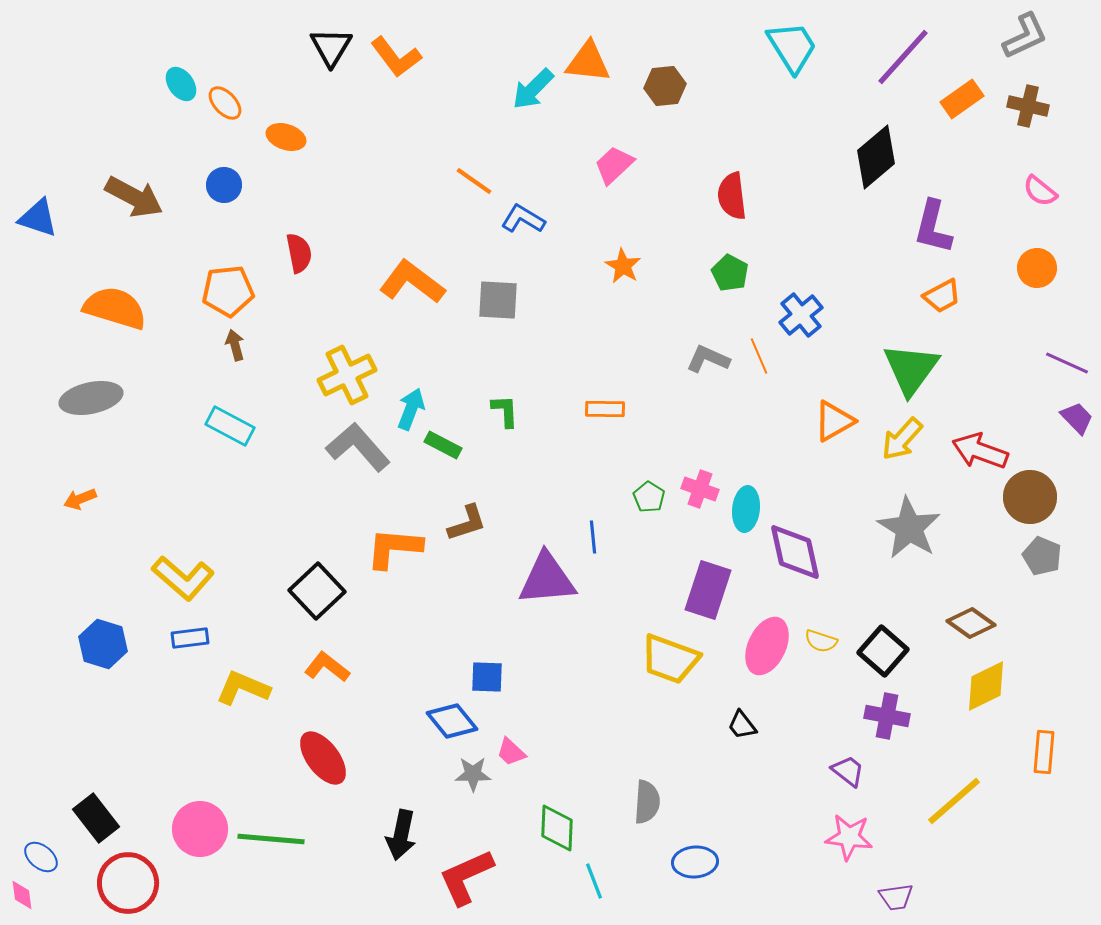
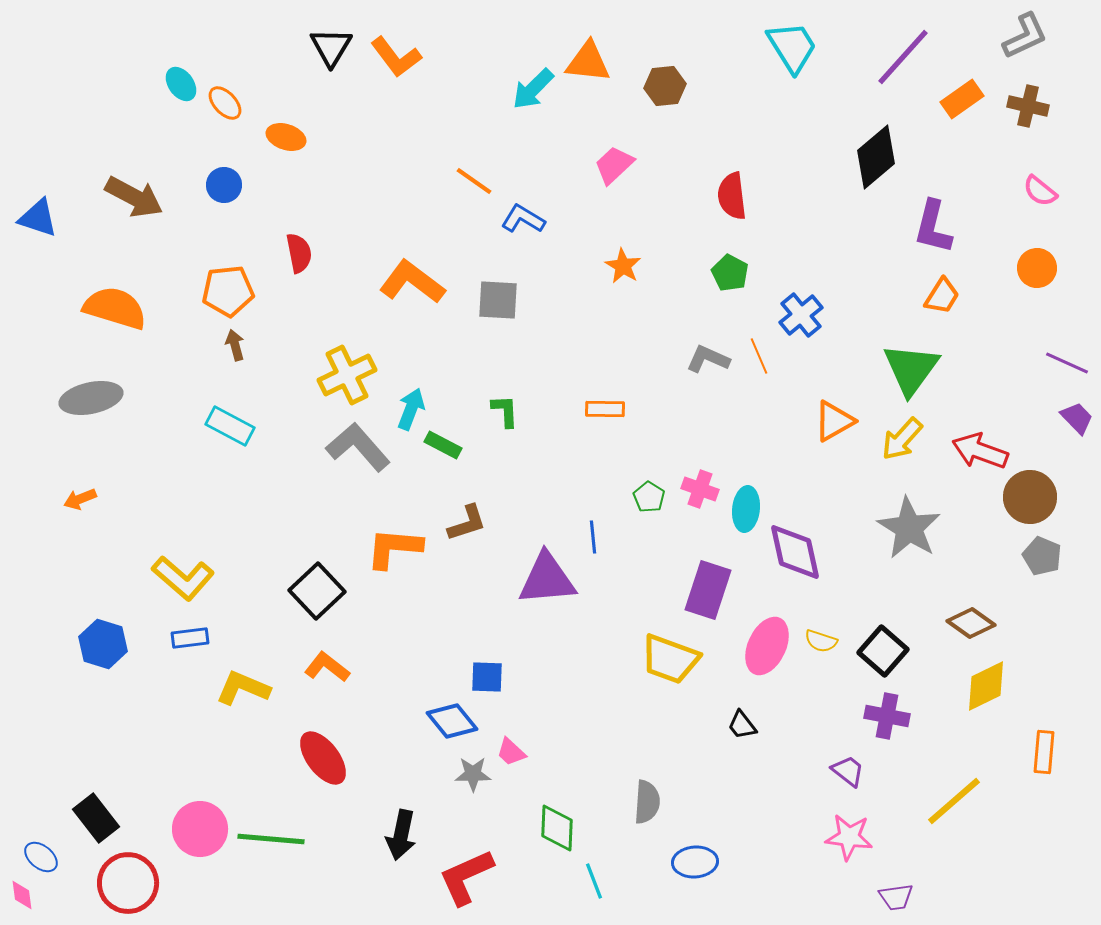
orange trapezoid at (942, 296): rotated 30 degrees counterclockwise
